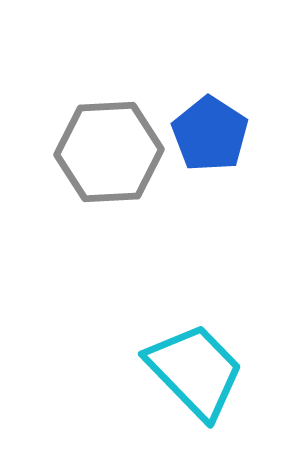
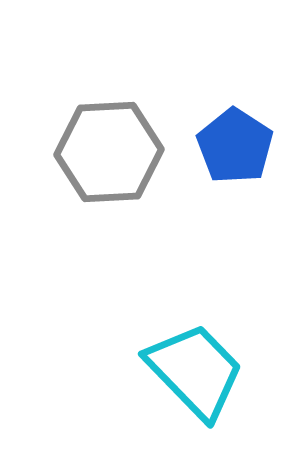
blue pentagon: moved 25 px right, 12 px down
